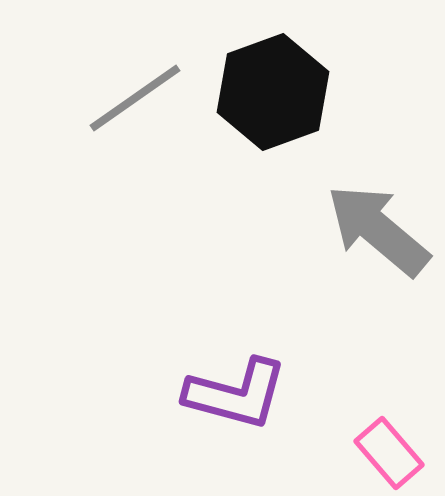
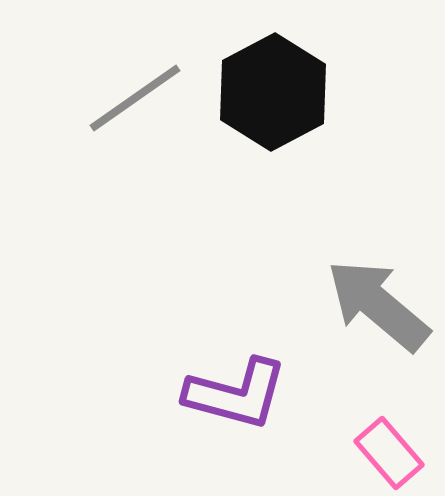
black hexagon: rotated 8 degrees counterclockwise
gray arrow: moved 75 px down
